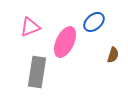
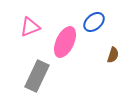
gray rectangle: moved 4 px down; rotated 16 degrees clockwise
